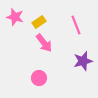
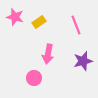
pink arrow: moved 4 px right, 11 px down; rotated 48 degrees clockwise
pink circle: moved 5 px left
